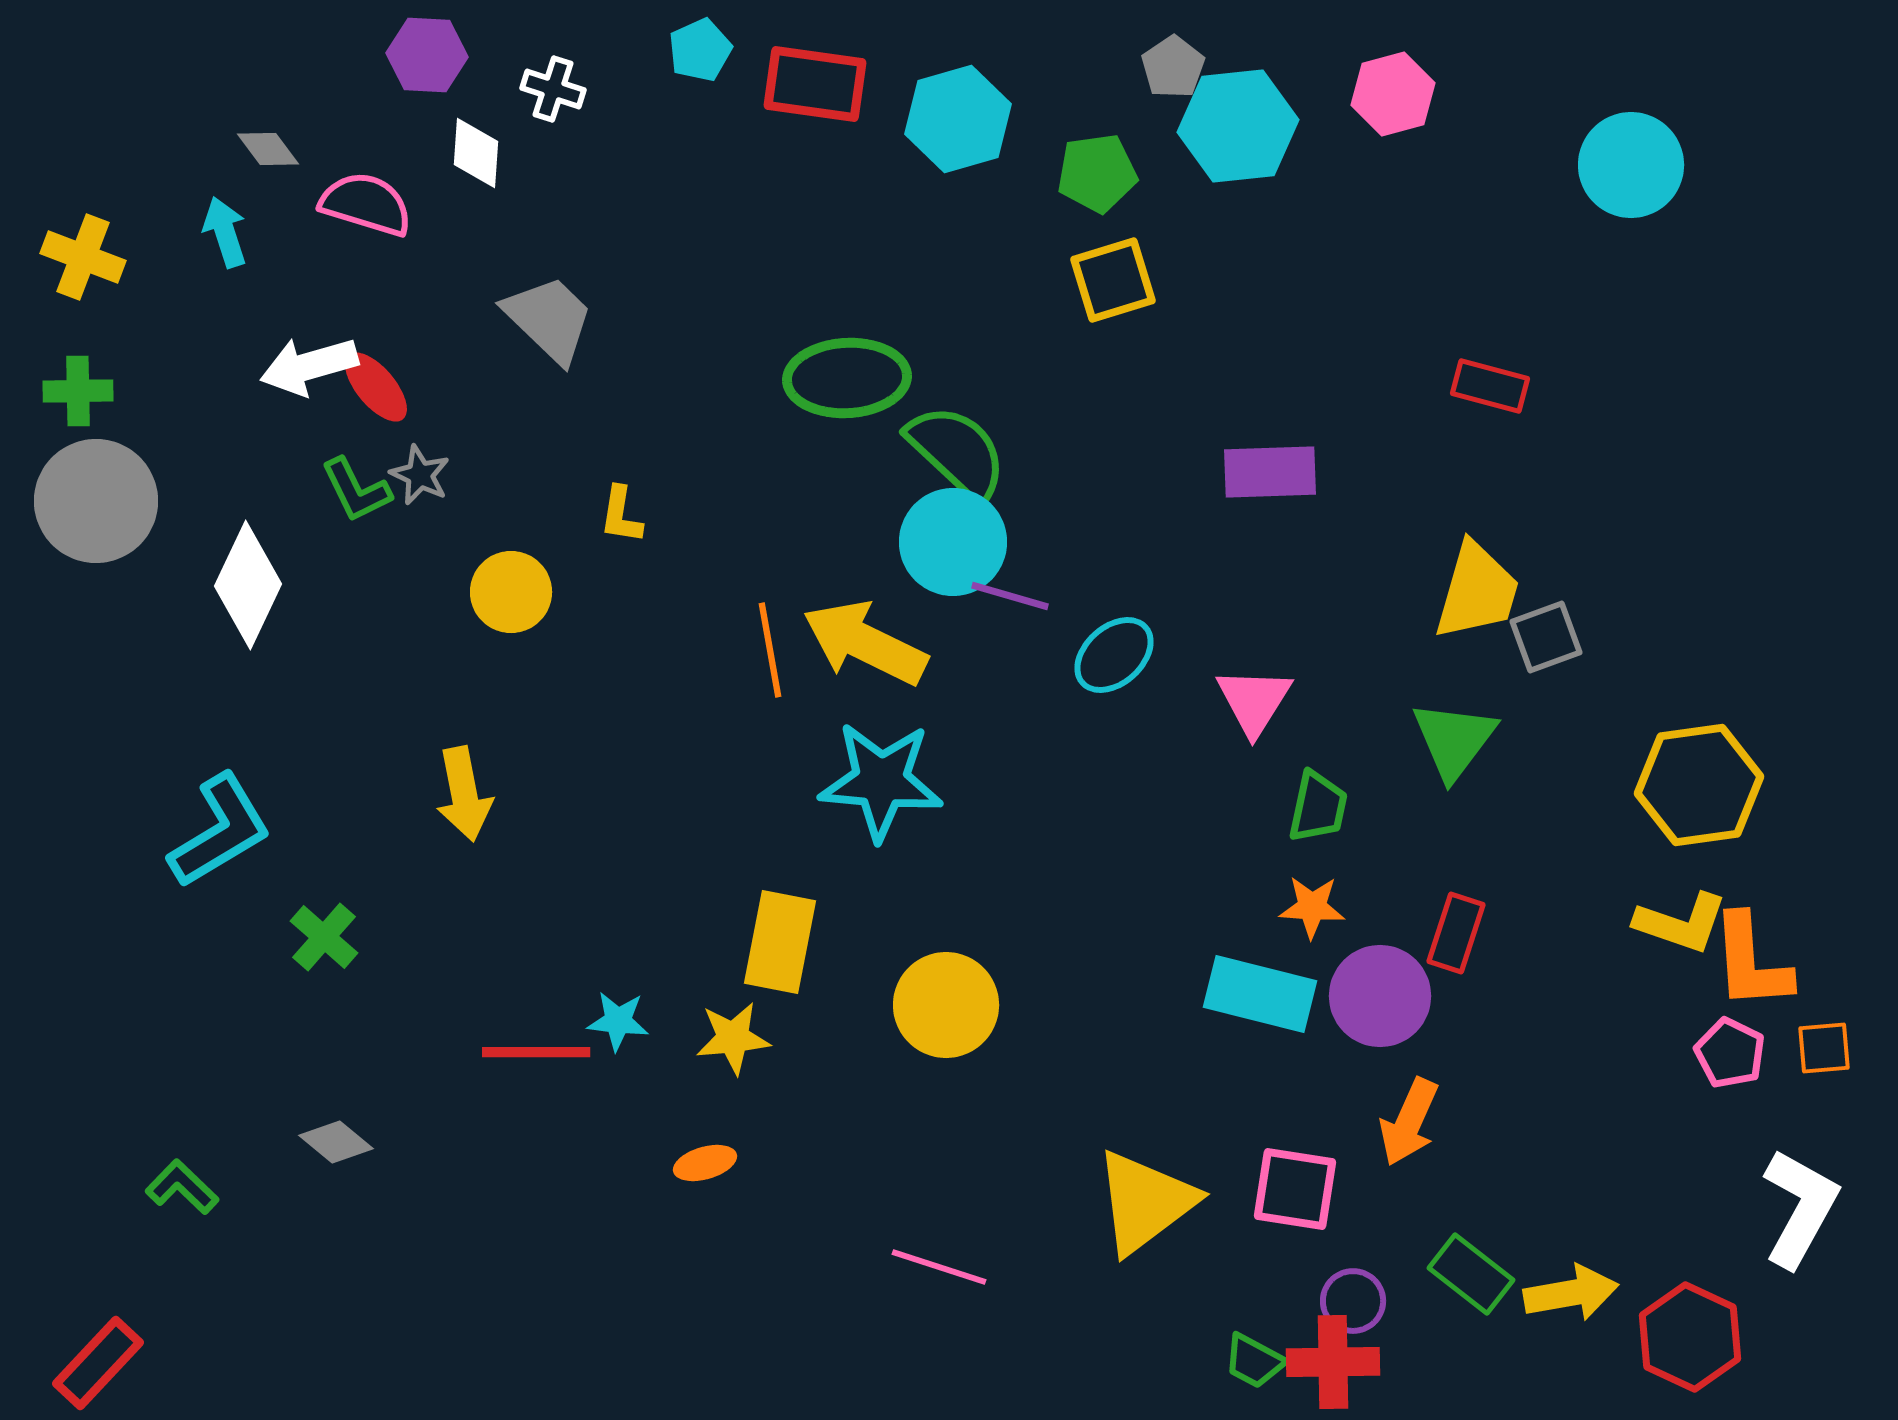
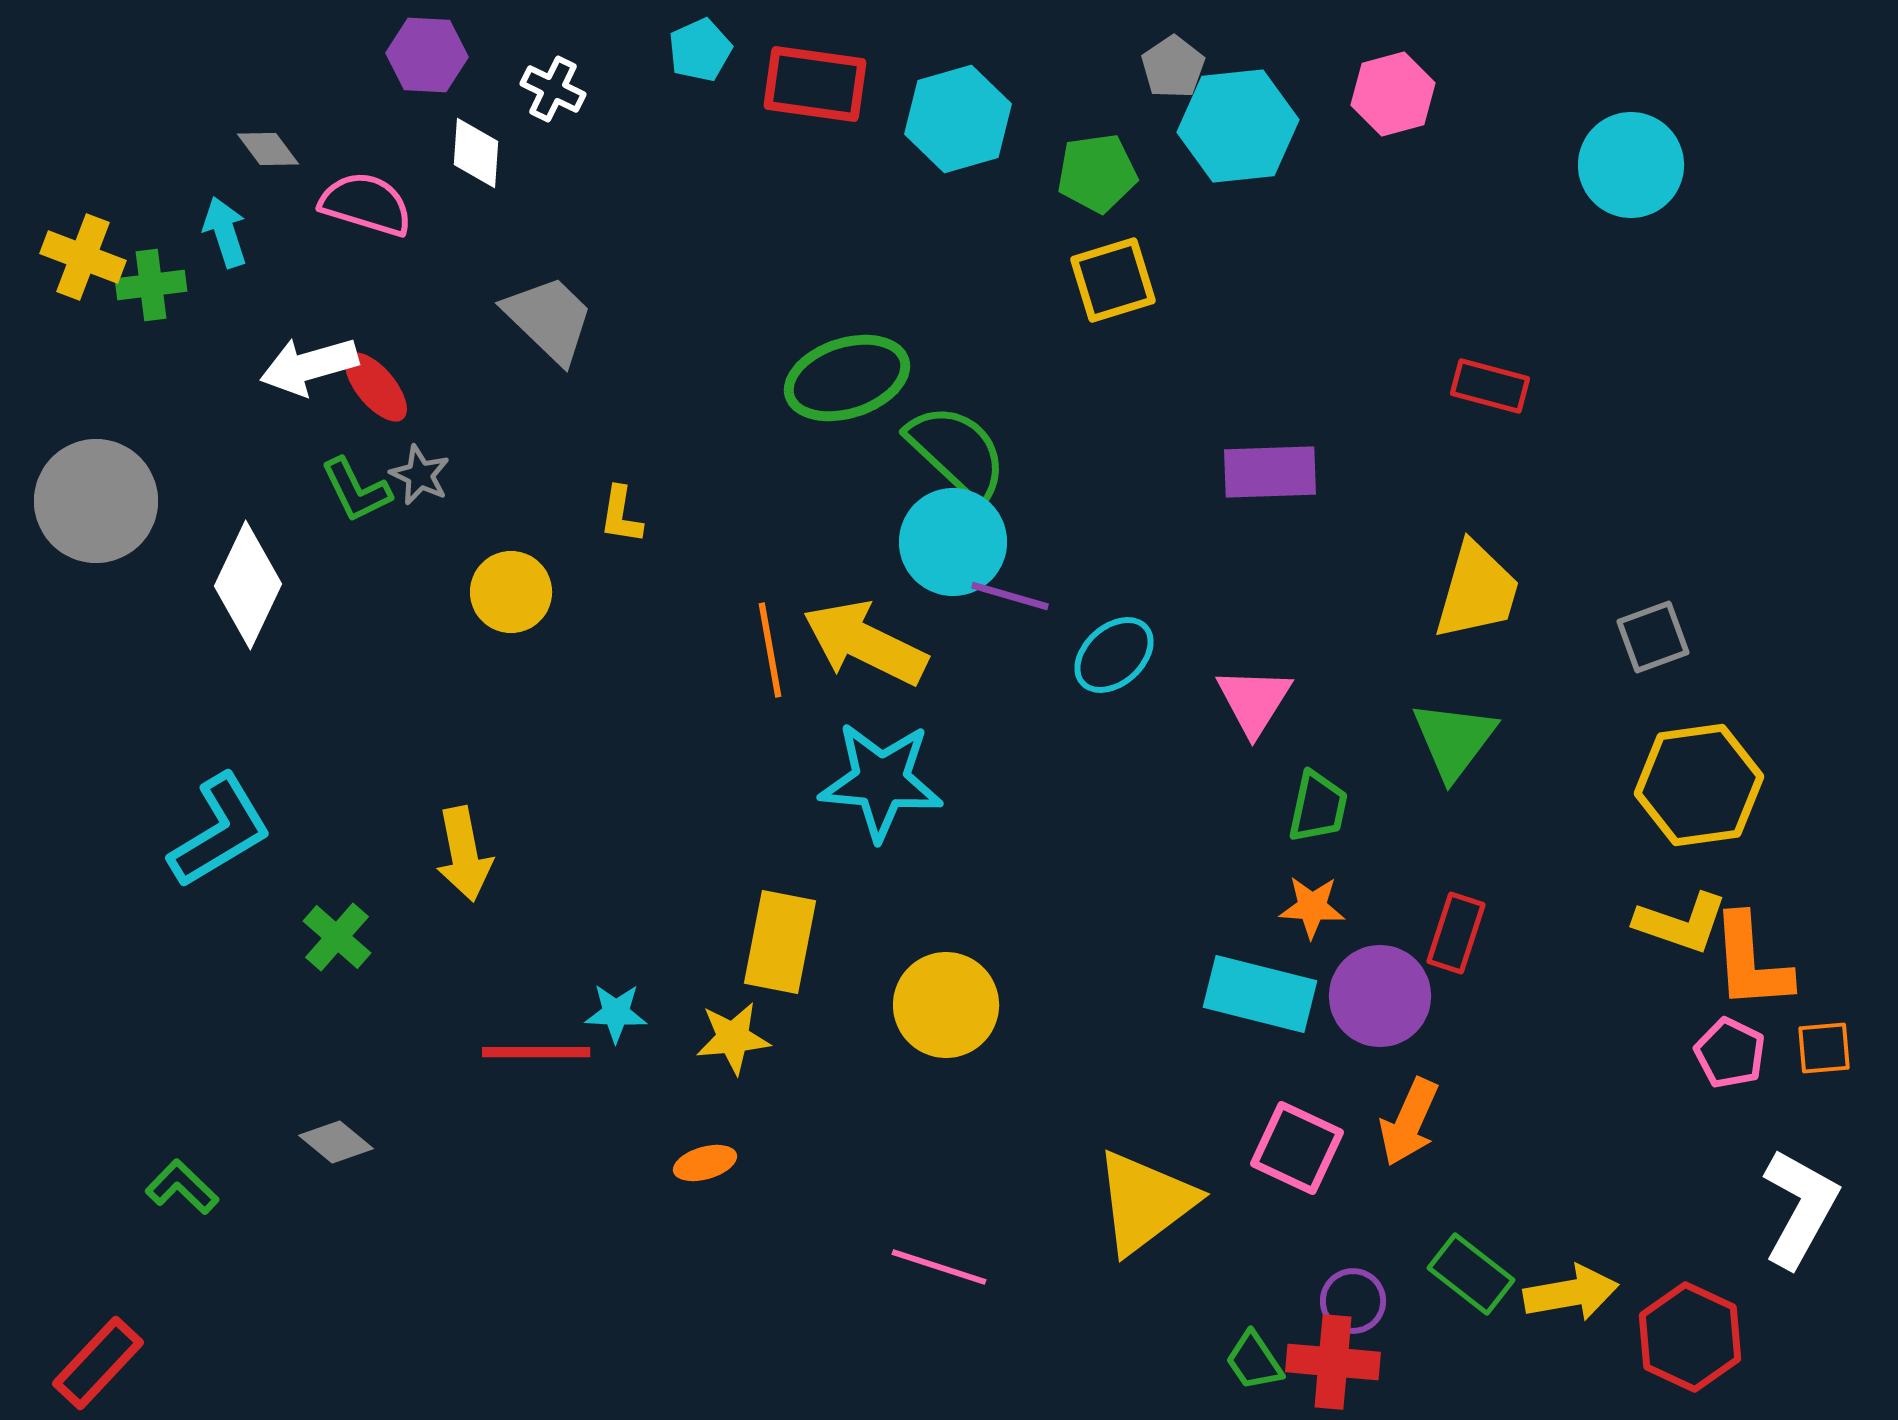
white cross at (553, 89): rotated 8 degrees clockwise
green ellipse at (847, 378): rotated 15 degrees counterclockwise
green cross at (78, 391): moved 73 px right, 106 px up; rotated 6 degrees counterclockwise
gray square at (1546, 637): moved 107 px right
yellow arrow at (464, 794): moved 60 px down
green cross at (324, 937): moved 13 px right
cyan star at (618, 1021): moved 2 px left, 8 px up; rotated 4 degrees counterclockwise
pink square at (1295, 1189): moved 2 px right, 41 px up; rotated 16 degrees clockwise
green trapezoid at (1254, 1361): rotated 28 degrees clockwise
red cross at (1333, 1362): rotated 6 degrees clockwise
